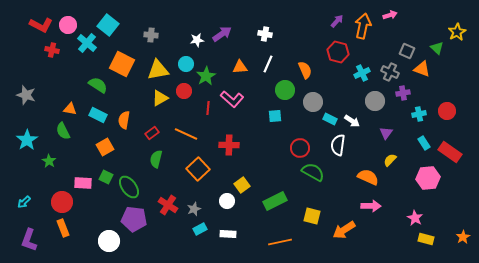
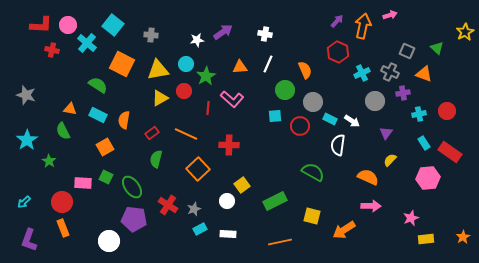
red L-shape at (41, 25): rotated 25 degrees counterclockwise
cyan square at (108, 25): moved 5 px right
yellow star at (457, 32): moved 8 px right
purple arrow at (222, 34): moved 1 px right, 2 px up
red hexagon at (338, 52): rotated 10 degrees clockwise
orange triangle at (422, 69): moved 2 px right, 5 px down
red circle at (300, 148): moved 22 px up
green ellipse at (129, 187): moved 3 px right
pink star at (415, 218): moved 4 px left; rotated 21 degrees clockwise
yellow rectangle at (426, 239): rotated 21 degrees counterclockwise
